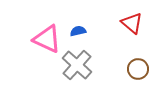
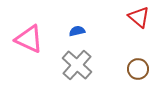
red triangle: moved 7 px right, 6 px up
blue semicircle: moved 1 px left
pink triangle: moved 18 px left
